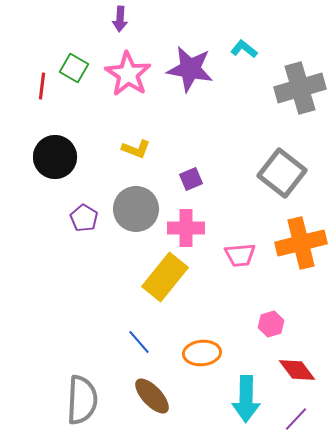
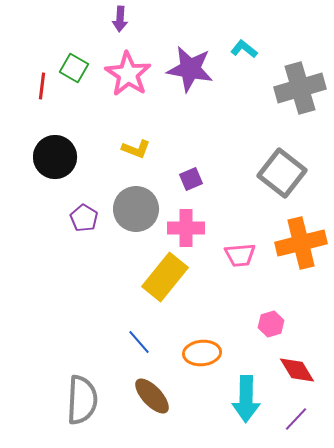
red diamond: rotated 6 degrees clockwise
